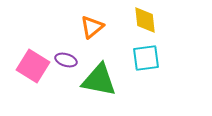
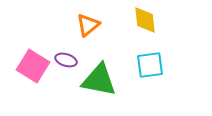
orange triangle: moved 4 px left, 2 px up
cyan square: moved 4 px right, 7 px down
